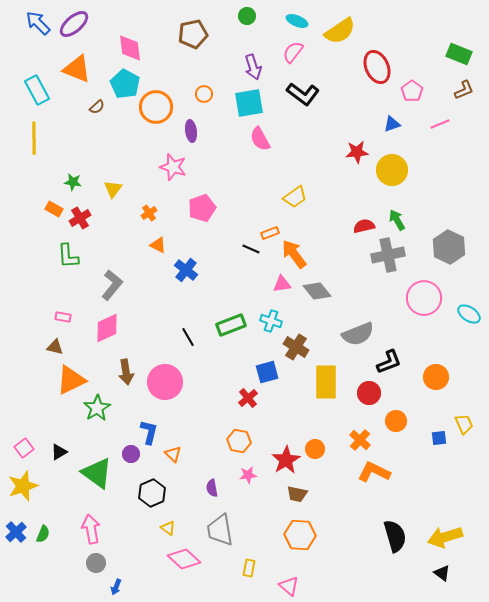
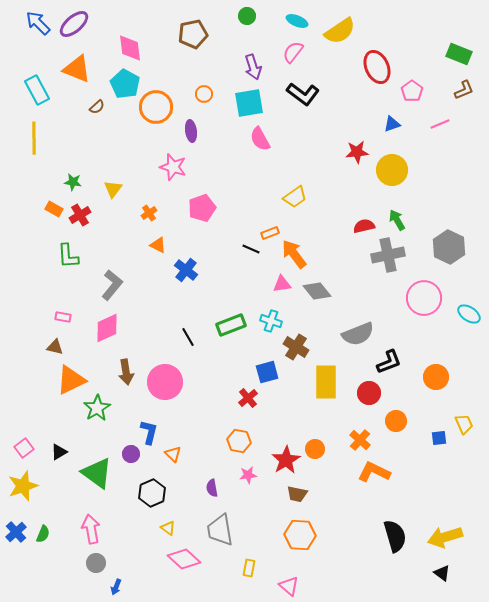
red cross at (80, 218): moved 3 px up
